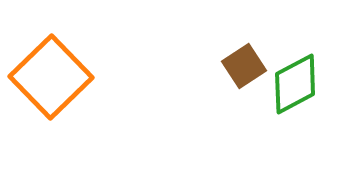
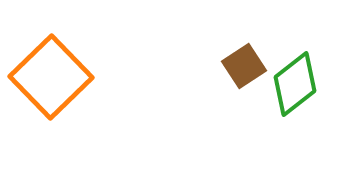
green diamond: rotated 10 degrees counterclockwise
